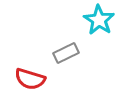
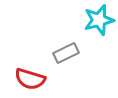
cyan star: rotated 24 degrees clockwise
